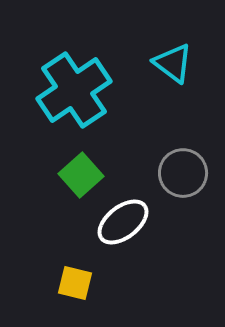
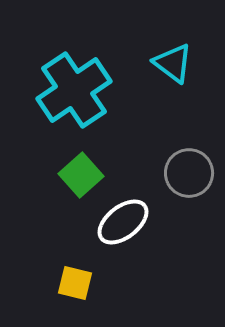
gray circle: moved 6 px right
